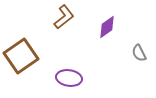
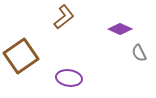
purple diamond: moved 13 px right, 2 px down; rotated 60 degrees clockwise
